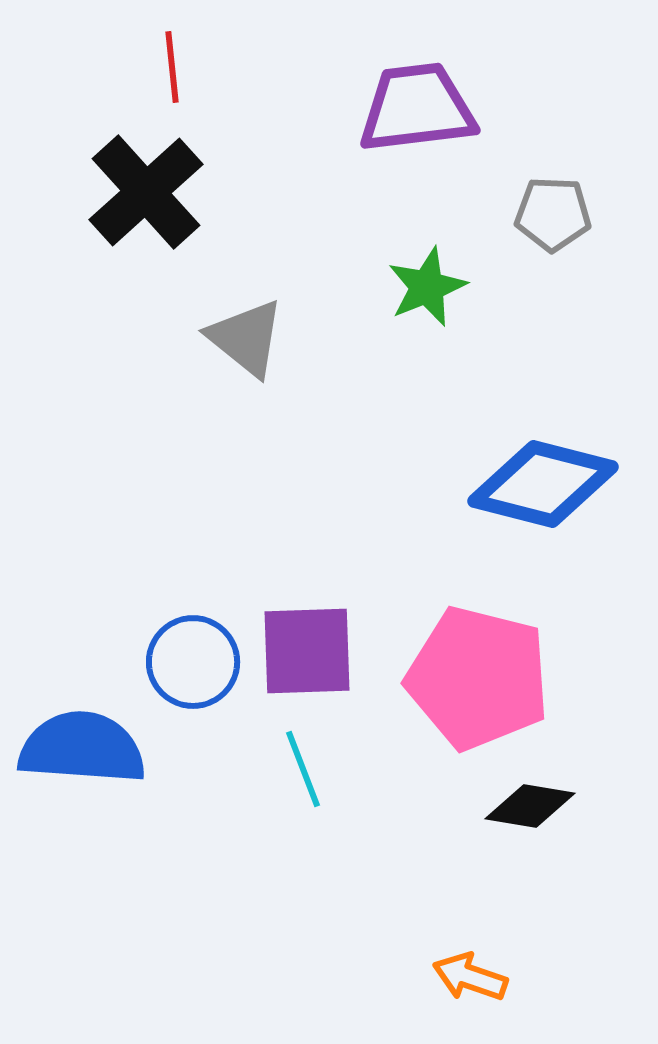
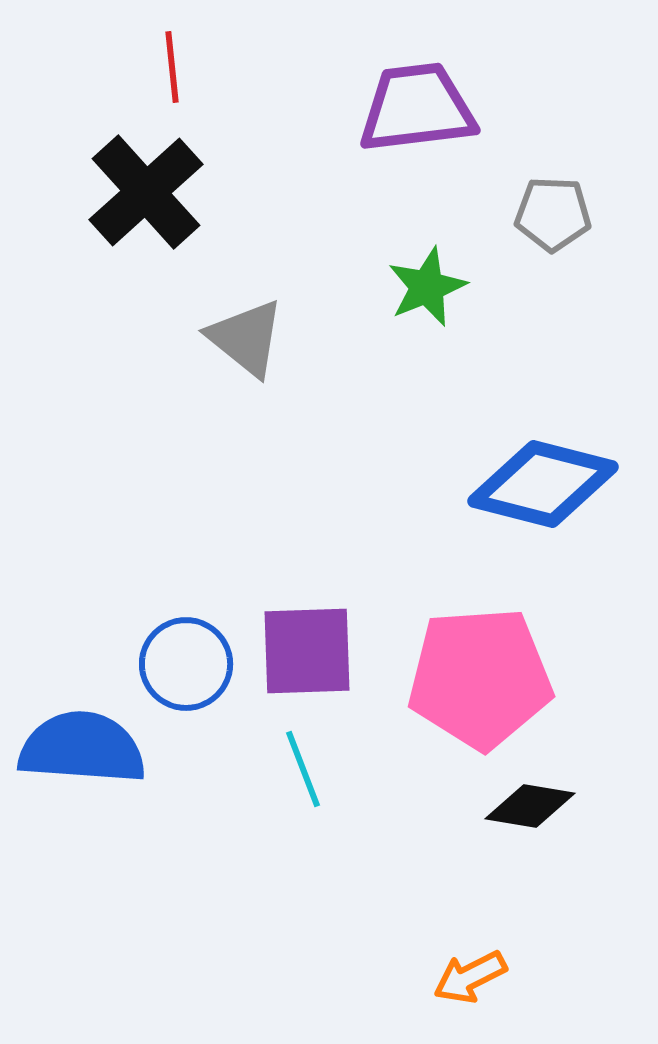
blue circle: moved 7 px left, 2 px down
pink pentagon: moved 2 px right; rotated 18 degrees counterclockwise
orange arrow: rotated 46 degrees counterclockwise
